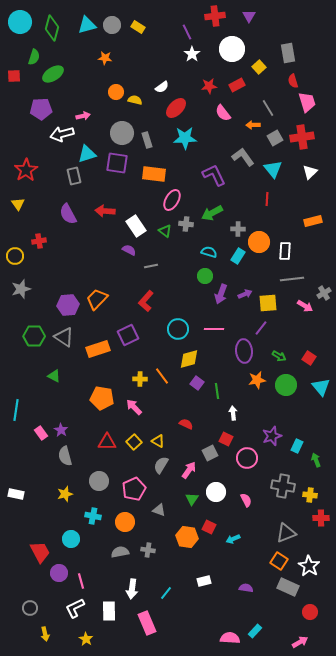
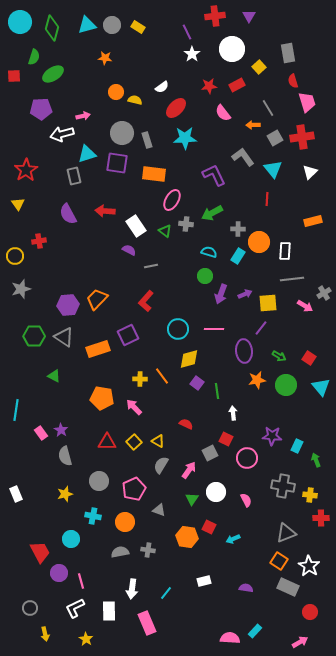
purple star at (272, 436): rotated 24 degrees clockwise
white rectangle at (16, 494): rotated 56 degrees clockwise
